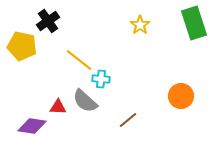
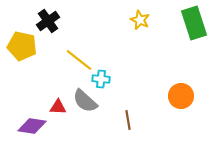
yellow star: moved 5 px up; rotated 12 degrees counterclockwise
brown line: rotated 60 degrees counterclockwise
